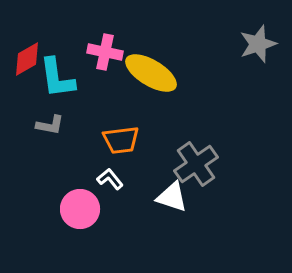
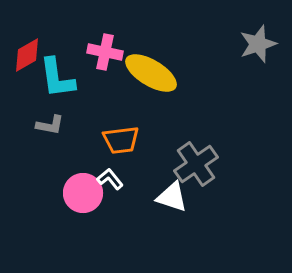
red diamond: moved 4 px up
pink circle: moved 3 px right, 16 px up
